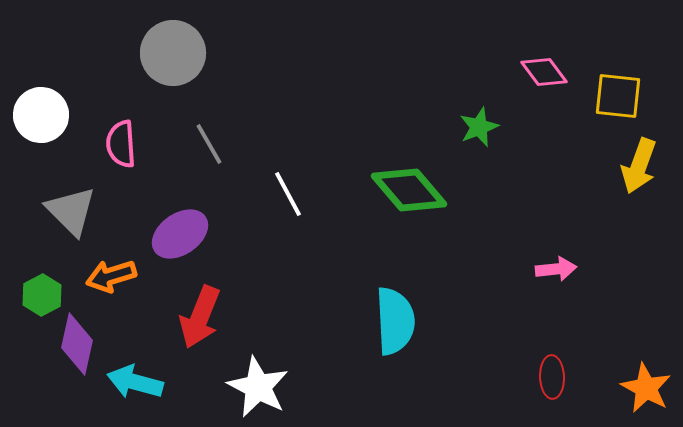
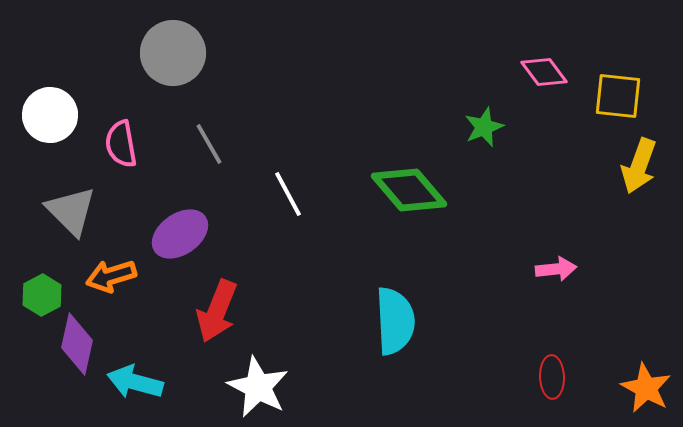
white circle: moved 9 px right
green star: moved 5 px right
pink semicircle: rotated 6 degrees counterclockwise
red arrow: moved 17 px right, 6 px up
